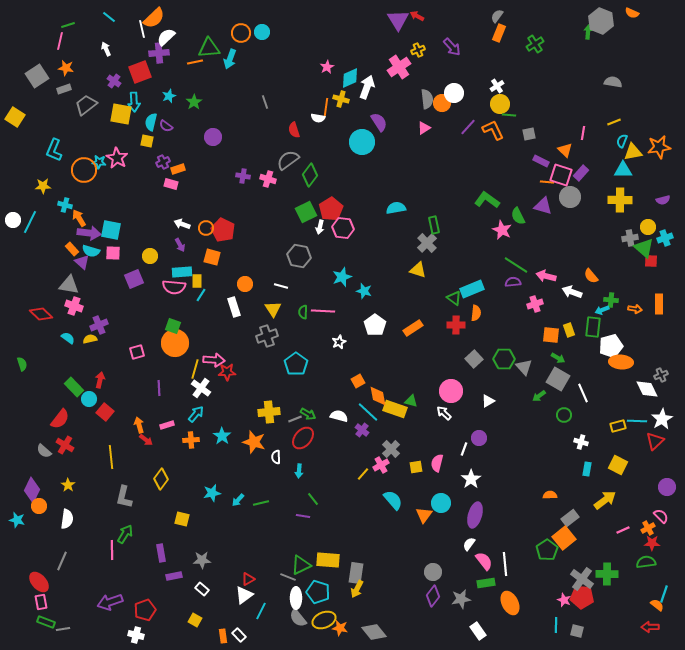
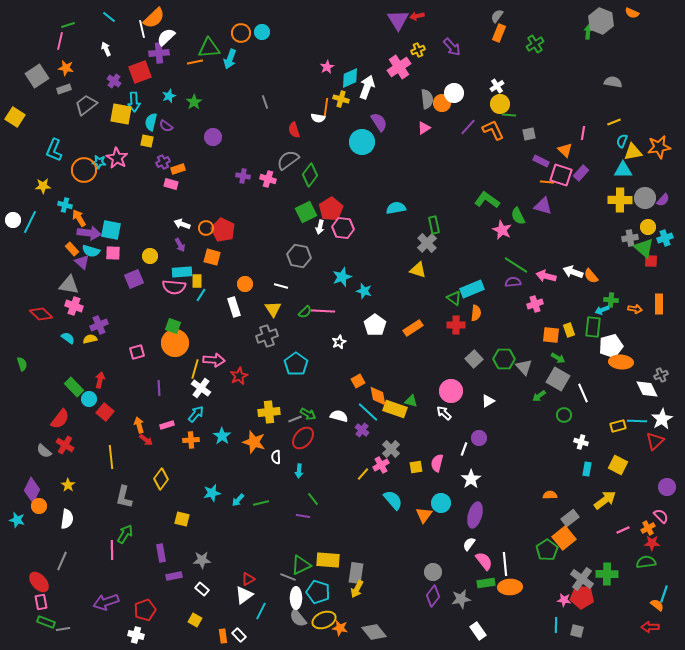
red arrow at (417, 16): rotated 40 degrees counterclockwise
gray circle at (570, 197): moved 75 px right, 1 px down
purple semicircle at (663, 200): rotated 32 degrees counterclockwise
white arrow at (572, 292): moved 1 px right, 20 px up
green semicircle at (303, 312): moved 2 px right; rotated 136 degrees counterclockwise
red star at (227, 372): moved 12 px right, 4 px down; rotated 24 degrees counterclockwise
pink star at (564, 600): rotated 16 degrees counterclockwise
purple arrow at (110, 602): moved 4 px left
orange ellipse at (510, 603): moved 16 px up; rotated 65 degrees counterclockwise
